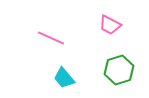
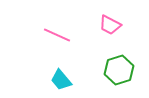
pink line: moved 6 px right, 3 px up
cyan trapezoid: moved 3 px left, 2 px down
